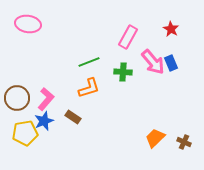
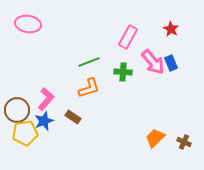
brown circle: moved 12 px down
